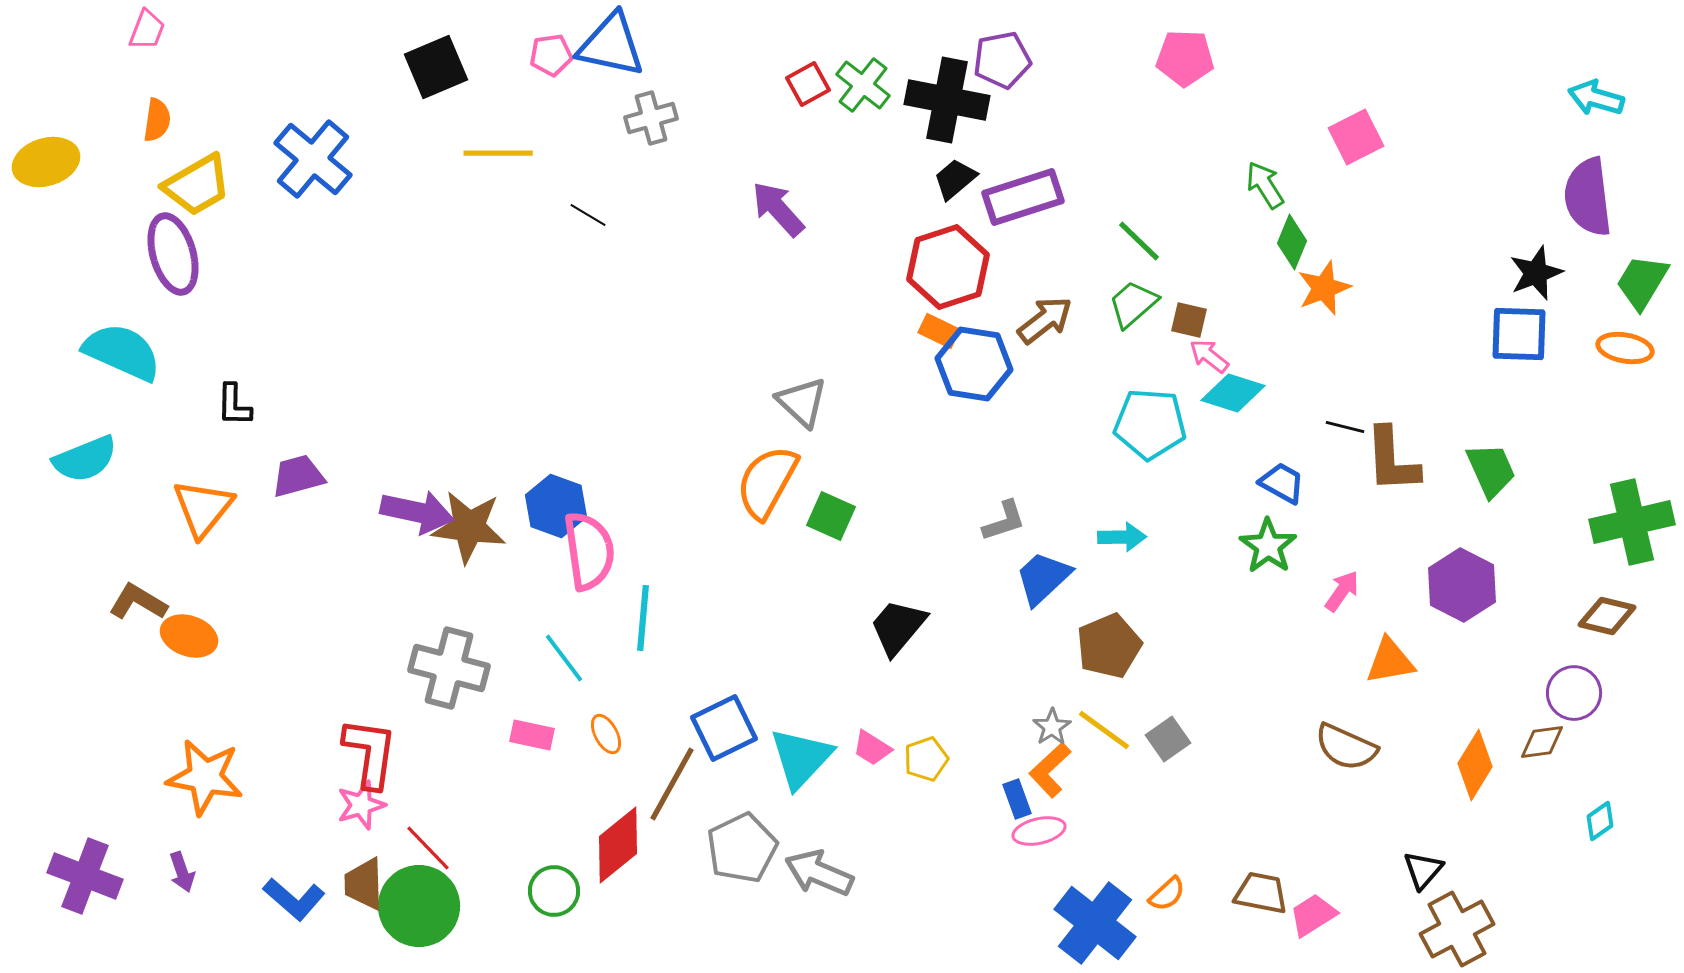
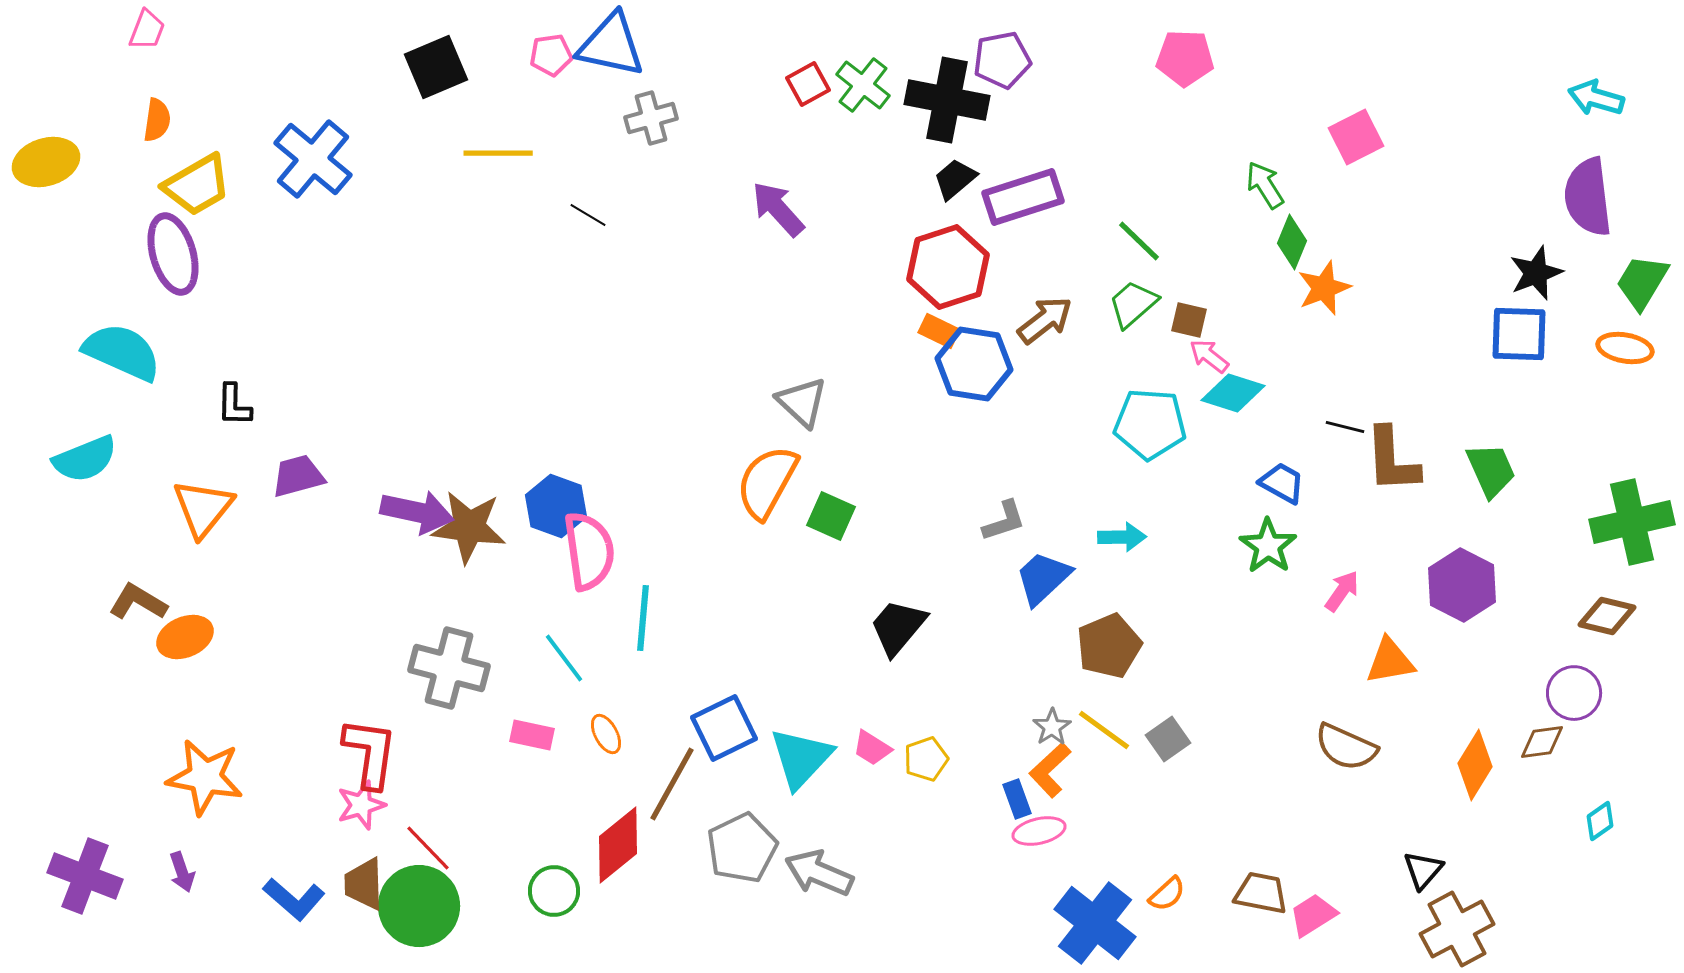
orange ellipse at (189, 636): moved 4 px left, 1 px down; rotated 42 degrees counterclockwise
